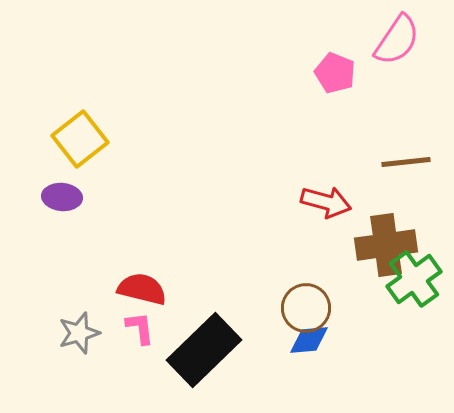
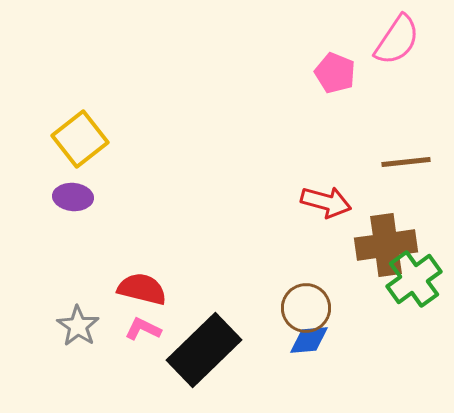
purple ellipse: moved 11 px right
pink L-shape: moved 3 px right, 1 px down; rotated 57 degrees counterclockwise
gray star: moved 1 px left, 7 px up; rotated 21 degrees counterclockwise
